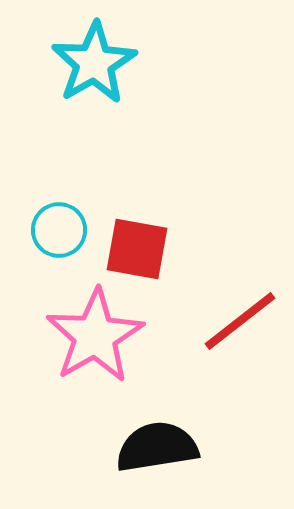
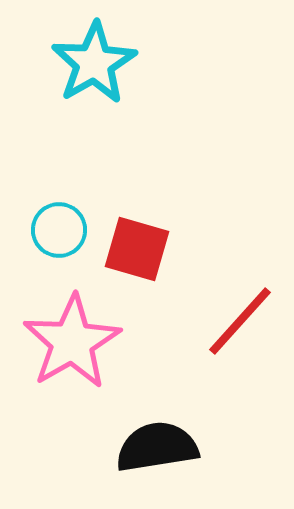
red square: rotated 6 degrees clockwise
red line: rotated 10 degrees counterclockwise
pink star: moved 23 px left, 6 px down
